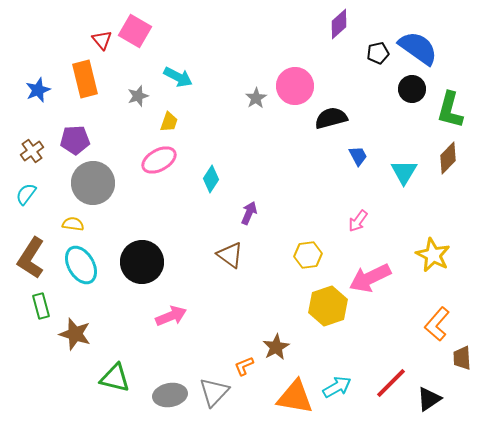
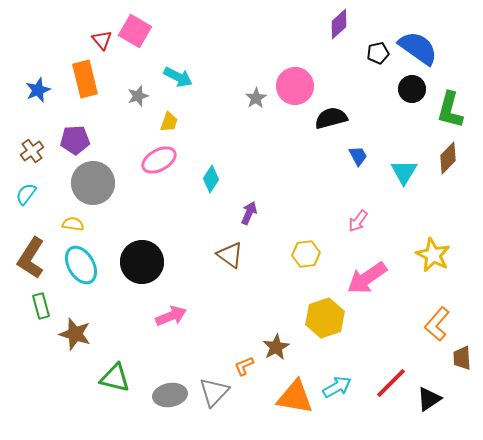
yellow hexagon at (308, 255): moved 2 px left, 1 px up
pink arrow at (370, 278): moved 3 px left; rotated 9 degrees counterclockwise
yellow hexagon at (328, 306): moved 3 px left, 12 px down
